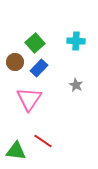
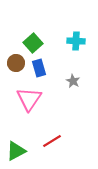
green square: moved 2 px left
brown circle: moved 1 px right, 1 px down
blue rectangle: rotated 60 degrees counterclockwise
gray star: moved 3 px left, 4 px up
red line: moved 9 px right; rotated 66 degrees counterclockwise
green triangle: rotated 35 degrees counterclockwise
